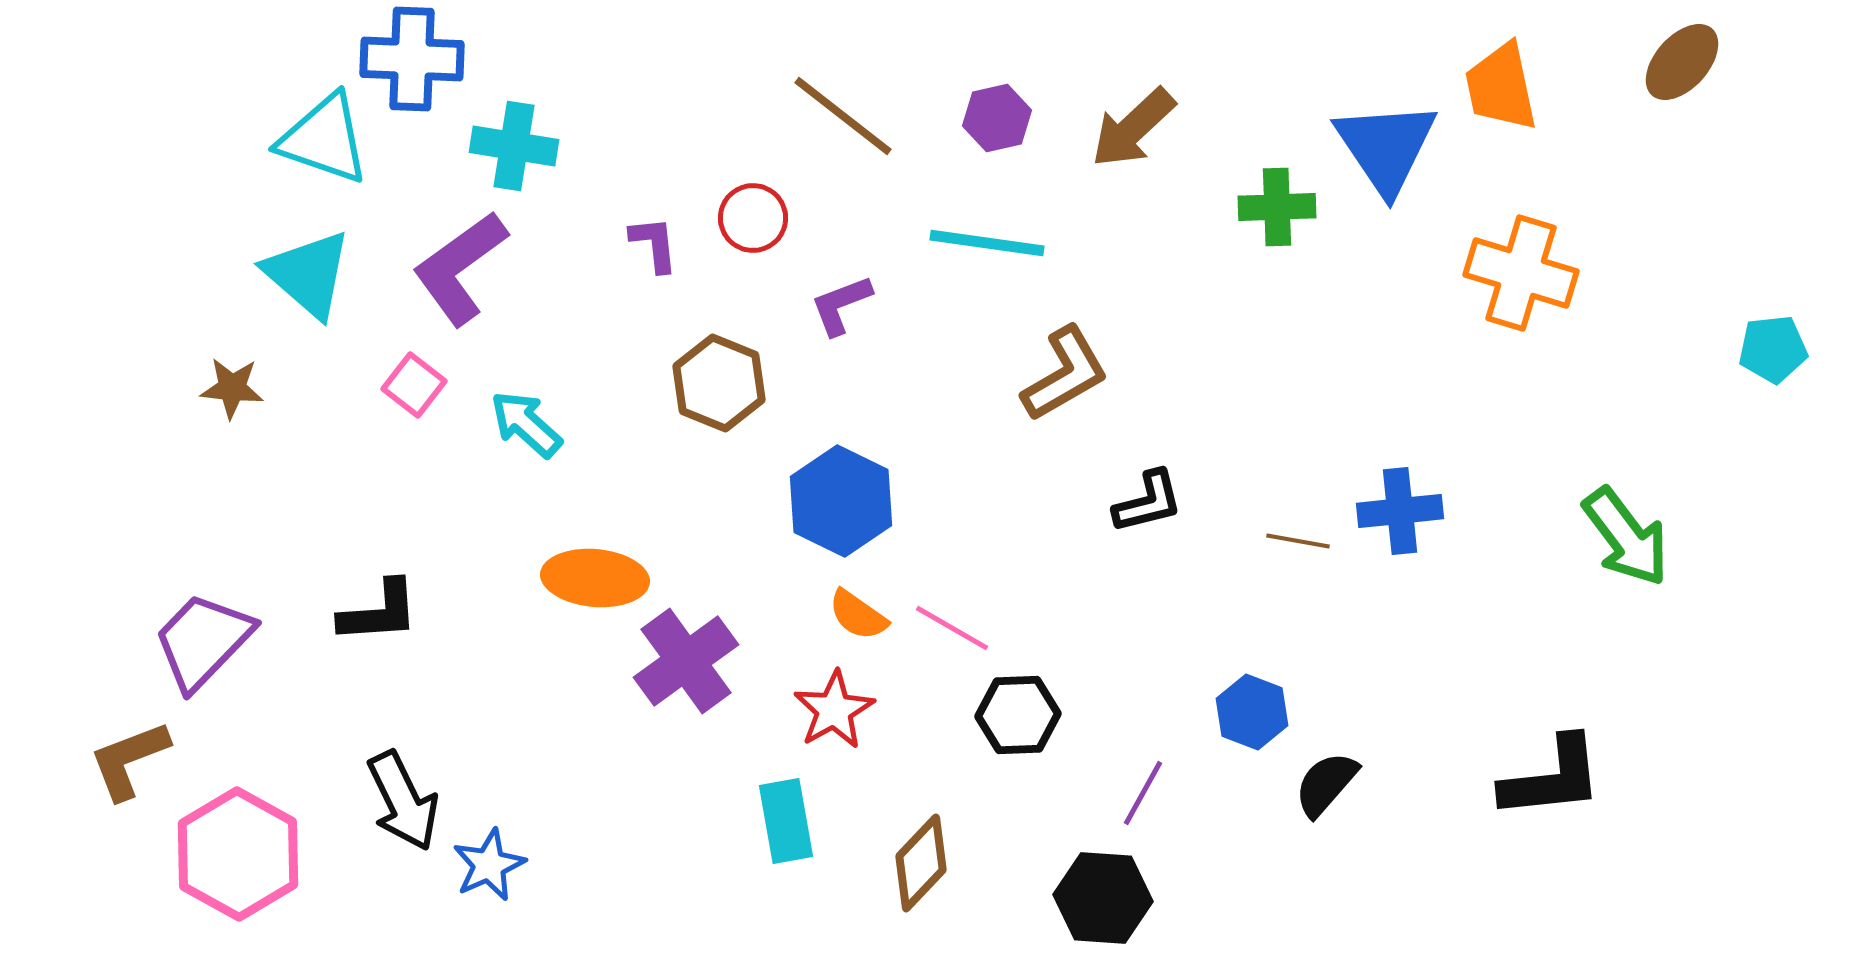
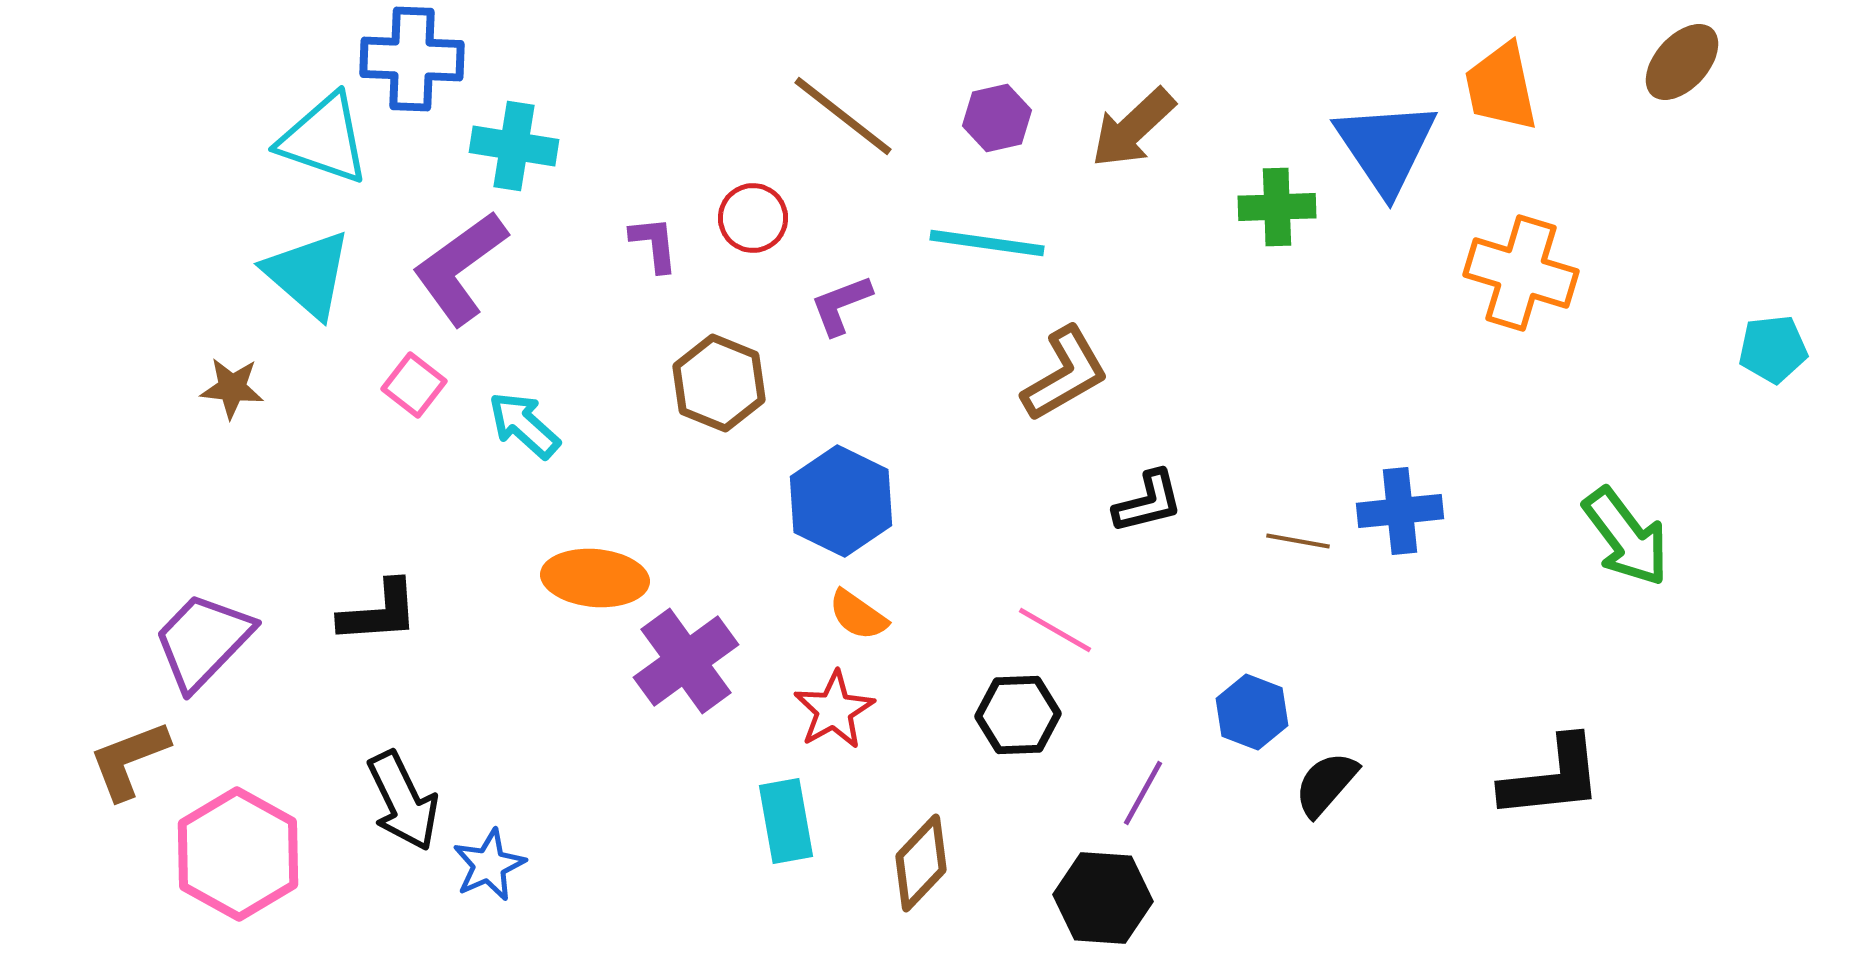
cyan arrow at (526, 424): moved 2 px left, 1 px down
pink line at (952, 628): moved 103 px right, 2 px down
